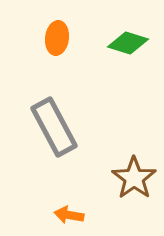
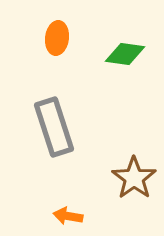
green diamond: moved 3 px left, 11 px down; rotated 9 degrees counterclockwise
gray rectangle: rotated 10 degrees clockwise
orange arrow: moved 1 px left, 1 px down
